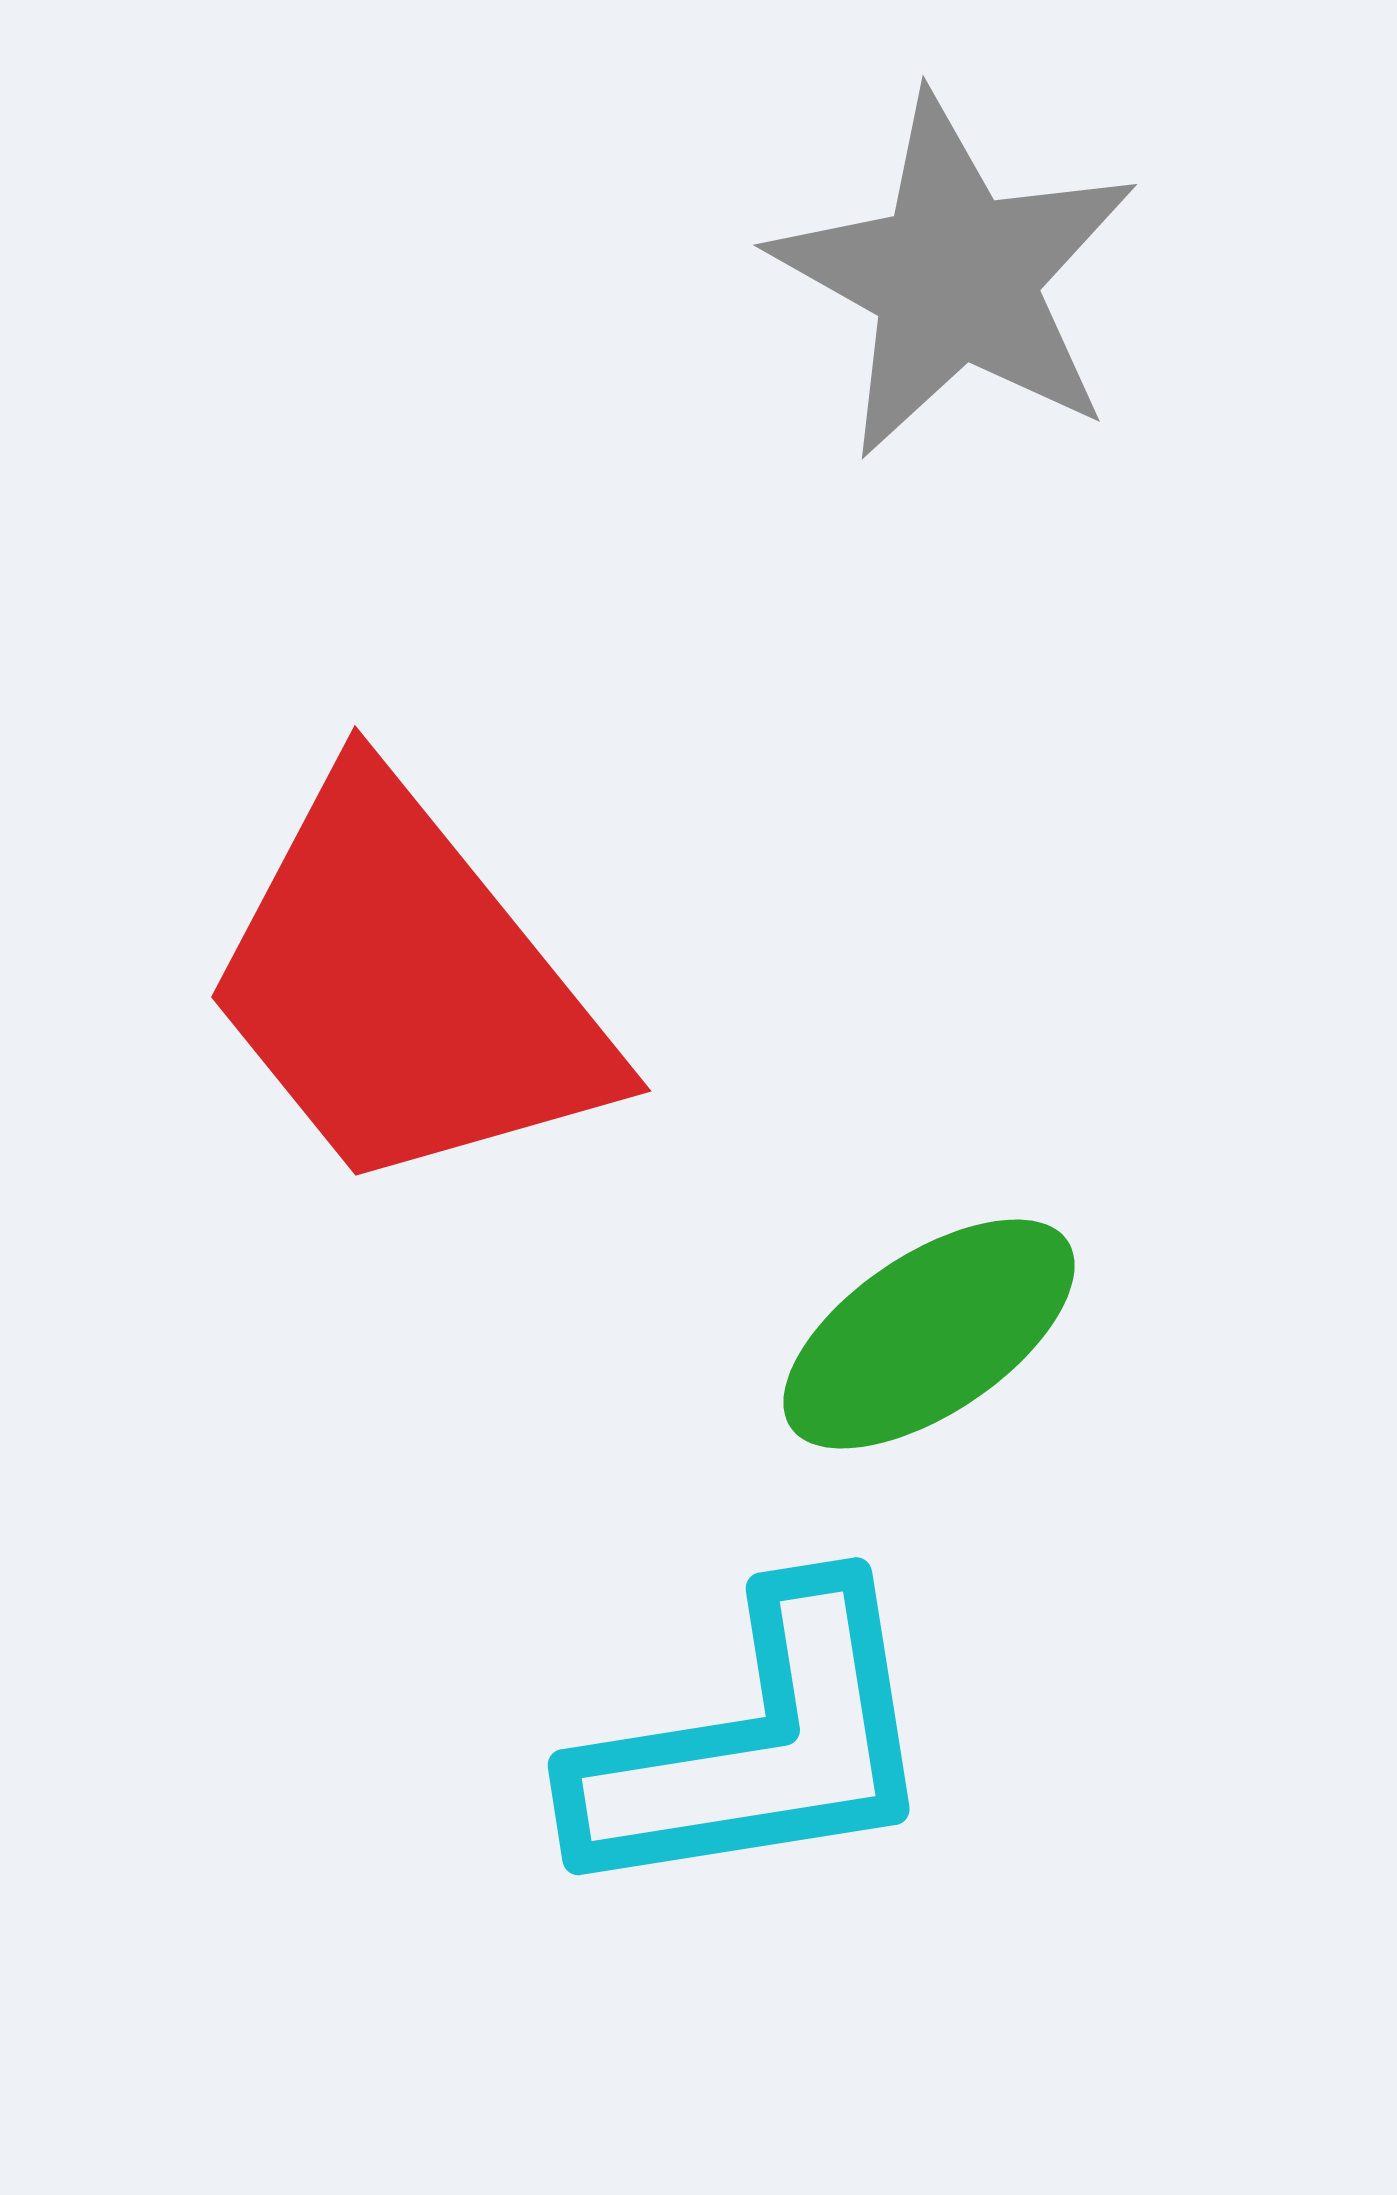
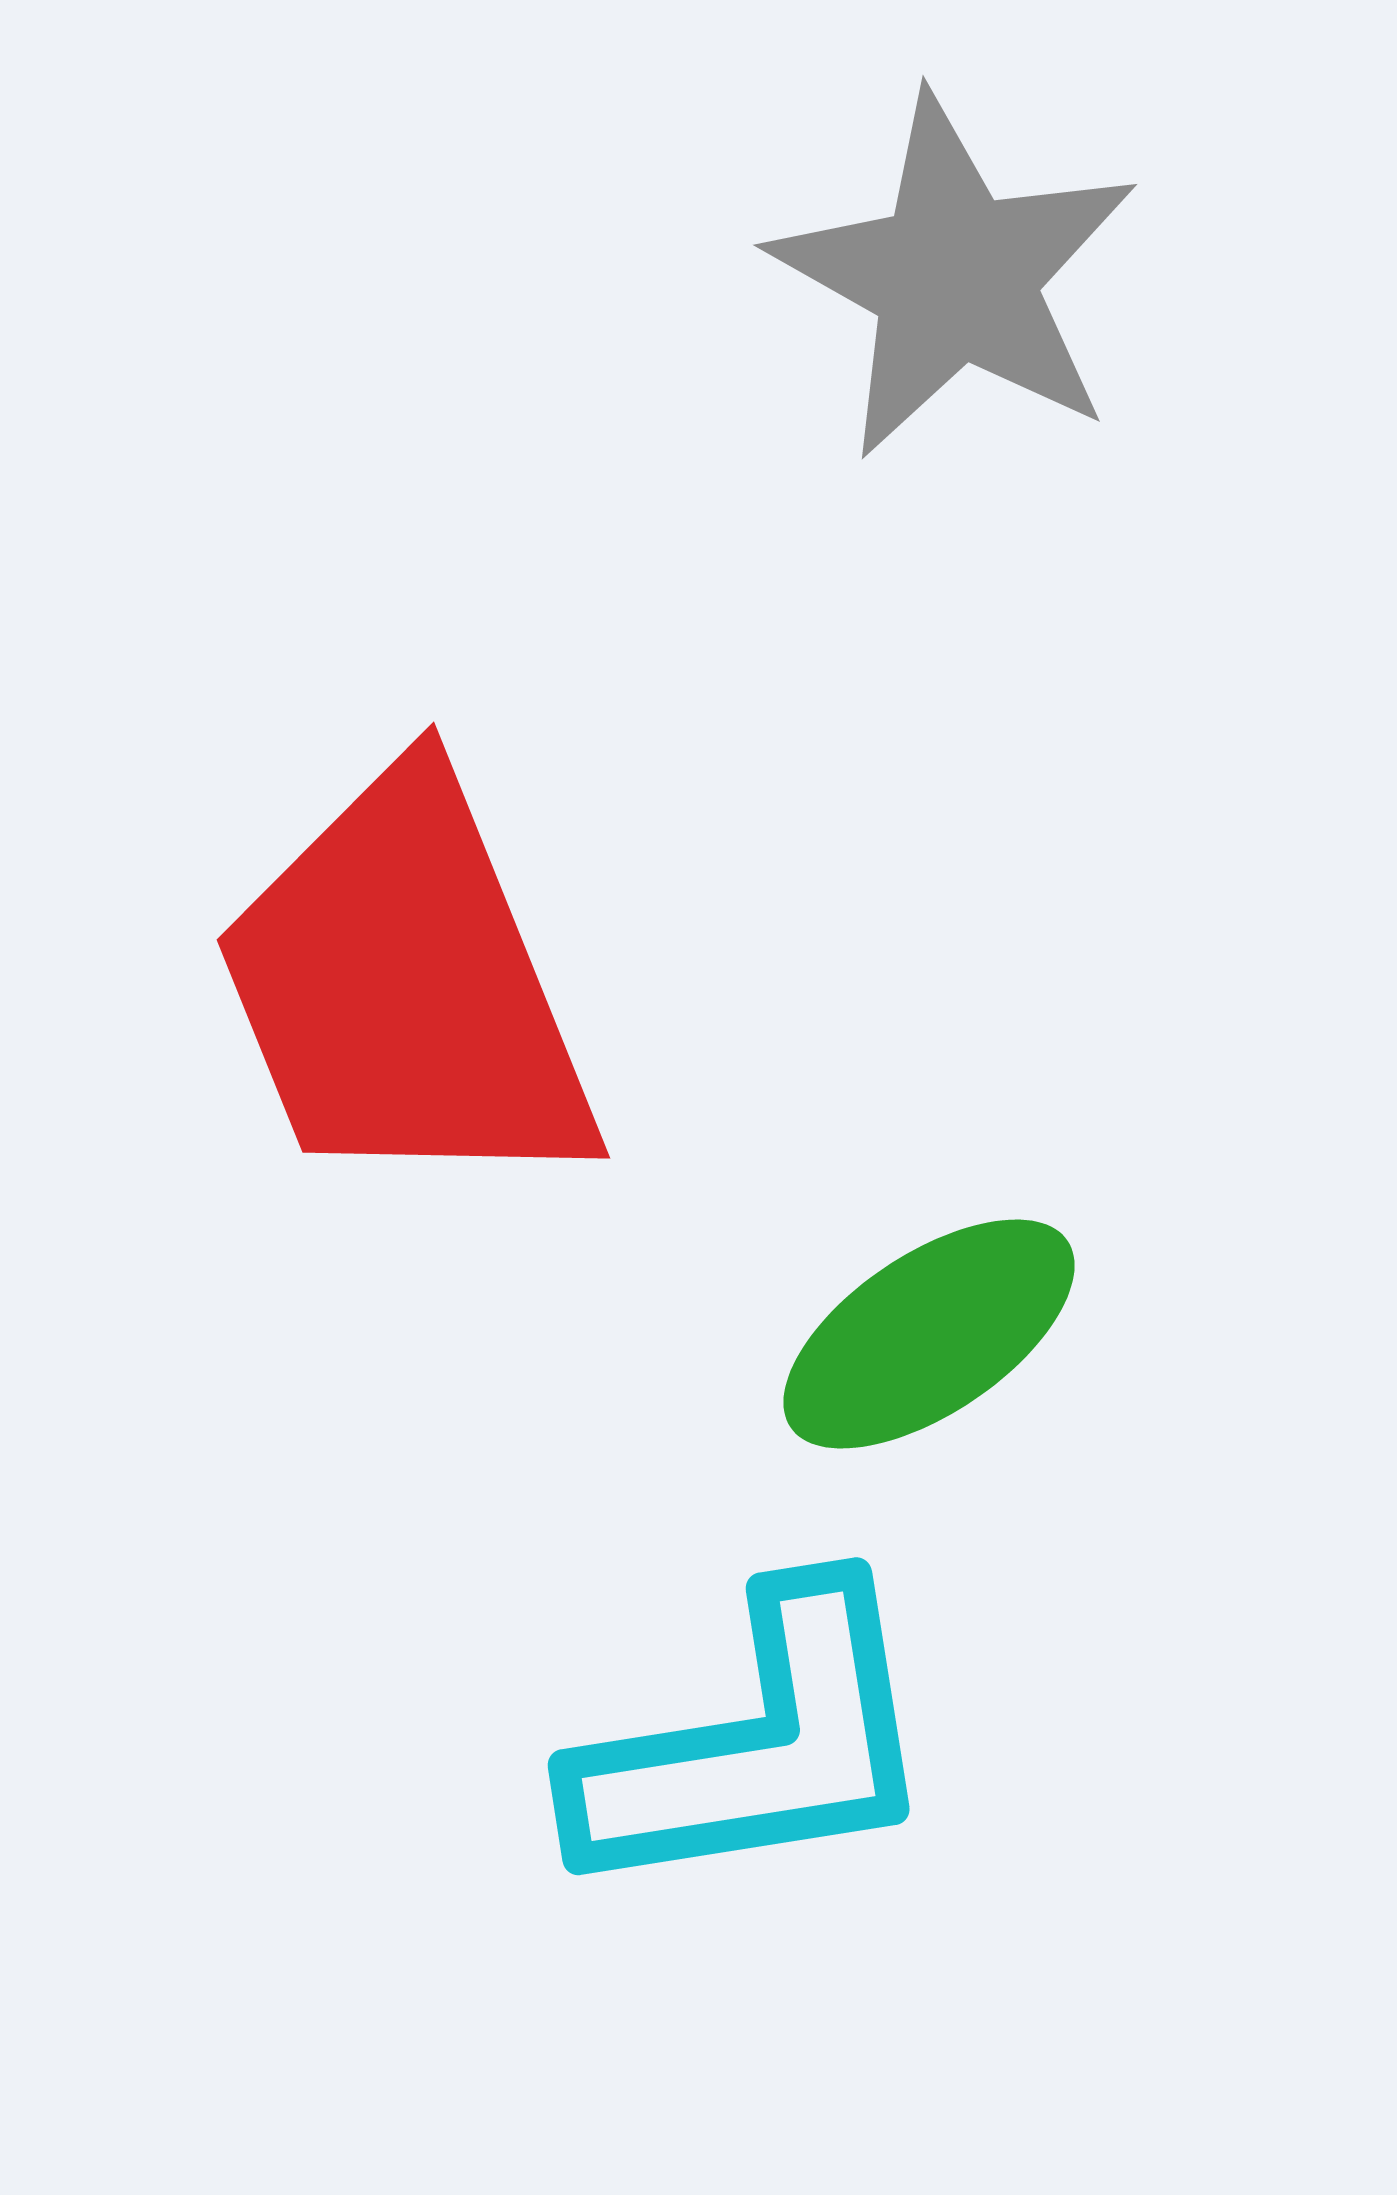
red trapezoid: rotated 17 degrees clockwise
